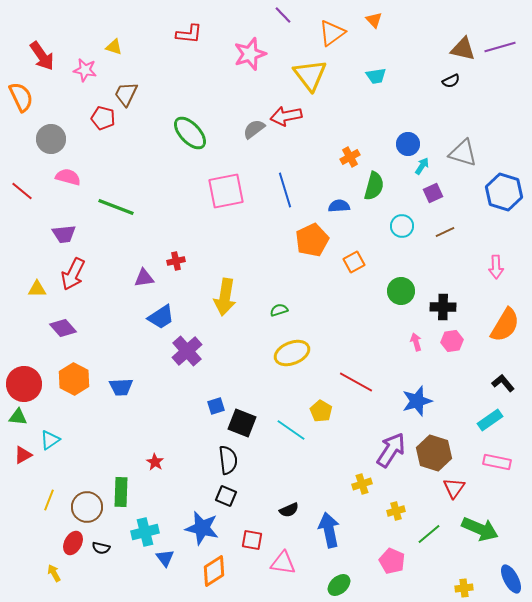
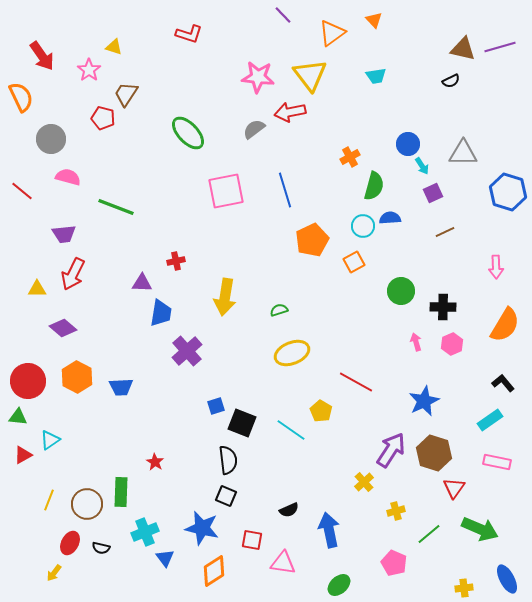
red L-shape at (189, 34): rotated 12 degrees clockwise
pink star at (250, 54): moved 8 px right, 23 px down; rotated 24 degrees clockwise
pink star at (85, 70): moved 4 px right; rotated 25 degrees clockwise
brown trapezoid at (126, 94): rotated 8 degrees clockwise
red arrow at (286, 116): moved 4 px right, 4 px up
green ellipse at (190, 133): moved 2 px left
gray triangle at (463, 153): rotated 16 degrees counterclockwise
cyan arrow at (422, 166): rotated 114 degrees clockwise
blue hexagon at (504, 192): moved 4 px right
blue semicircle at (339, 206): moved 51 px right, 12 px down
cyan circle at (402, 226): moved 39 px left
purple triangle at (144, 278): moved 2 px left, 5 px down; rotated 10 degrees clockwise
blue trapezoid at (161, 317): moved 4 px up; rotated 48 degrees counterclockwise
purple diamond at (63, 328): rotated 8 degrees counterclockwise
pink hexagon at (452, 341): moved 3 px down; rotated 15 degrees counterclockwise
orange hexagon at (74, 379): moved 3 px right, 2 px up
red circle at (24, 384): moved 4 px right, 3 px up
blue star at (417, 401): moved 7 px right; rotated 8 degrees counterclockwise
yellow cross at (362, 484): moved 2 px right, 2 px up; rotated 24 degrees counterclockwise
brown circle at (87, 507): moved 3 px up
cyan cross at (145, 532): rotated 8 degrees counterclockwise
red ellipse at (73, 543): moved 3 px left
pink pentagon at (392, 561): moved 2 px right, 2 px down
yellow arrow at (54, 573): rotated 114 degrees counterclockwise
blue ellipse at (511, 579): moved 4 px left
